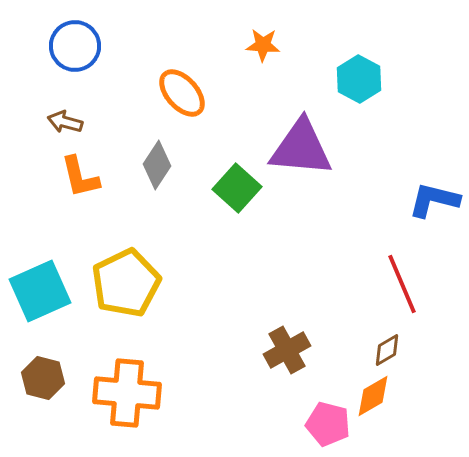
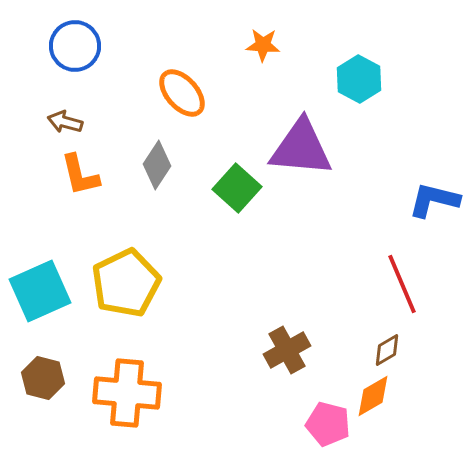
orange L-shape: moved 2 px up
